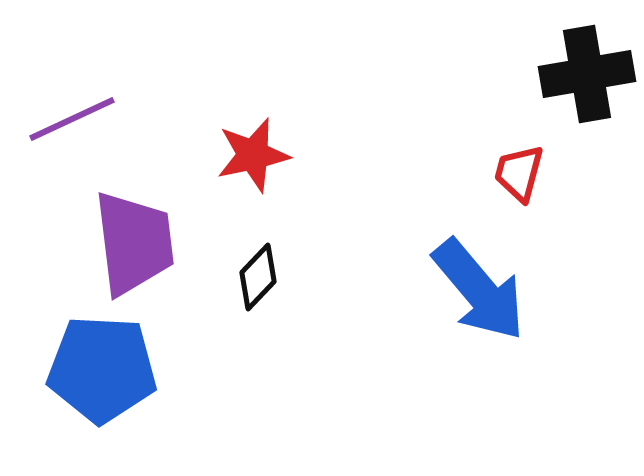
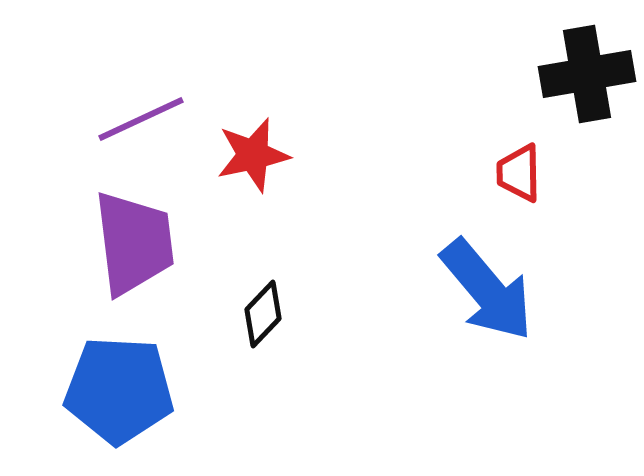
purple line: moved 69 px right
red trapezoid: rotated 16 degrees counterclockwise
black diamond: moved 5 px right, 37 px down
blue arrow: moved 8 px right
blue pentagon: moved 17 px right, 21 px down
